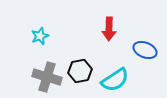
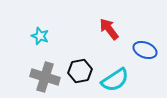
red arrow: rotated 140 degrees clockwise
cyan star: rotated 30 degrees counterclockwise
gray cross: moved 2 px left
